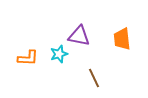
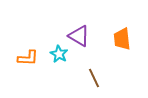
purple triangle: rotated 20 degrees clockwise
cyan star: rotated 24 degrees counterclockwise
